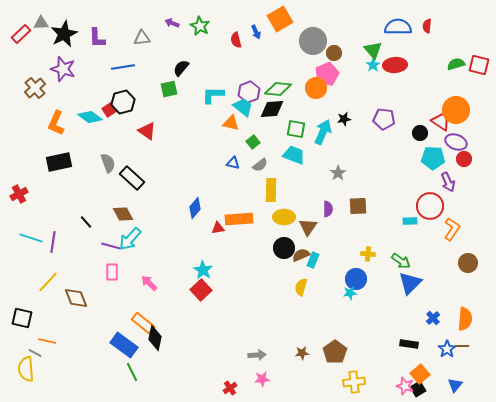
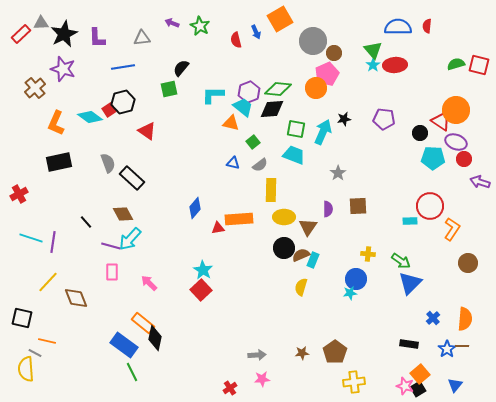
purple arrow at (448, 182): moved 32 px right; rotated 132 degrees clockwise
